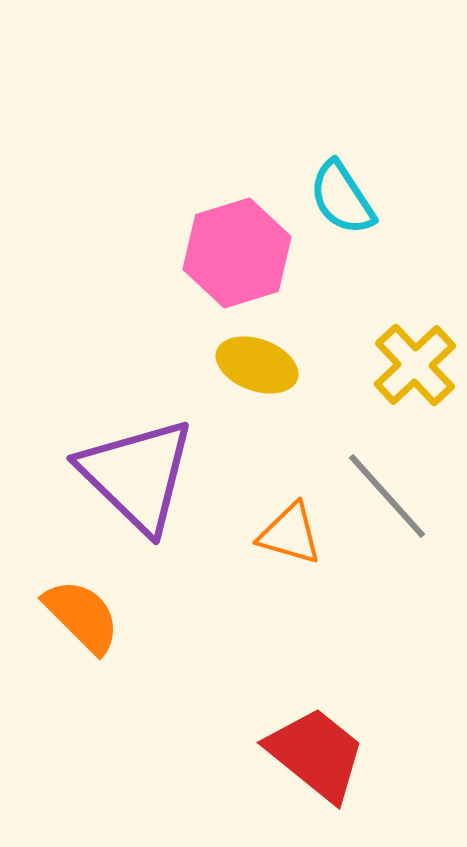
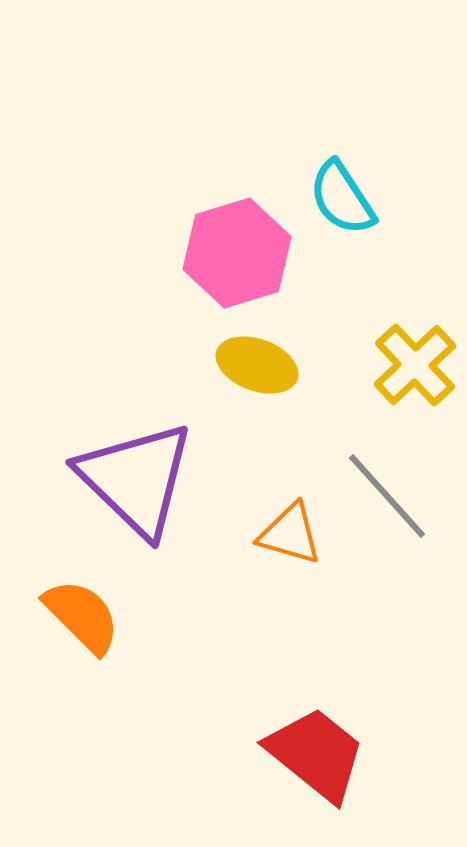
purple triangle: moved 1 px left, 4 px down
